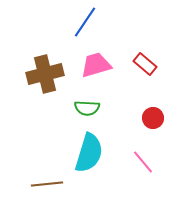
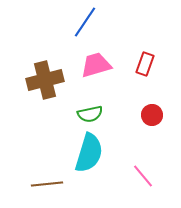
red rectangle: rotated 70 degrees clockwise
brown cross: moved 6 px down
green semicircle: moved 3 px right, 6 px down; rotated 15 degrees counterclockwise
red circle: moved 1 px left, 3 px up
pink line: moved 14 px down
